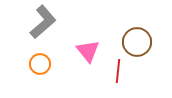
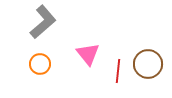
brown circle: moved 11 px right, 22 px down
pink triangle: moved 3 px down
